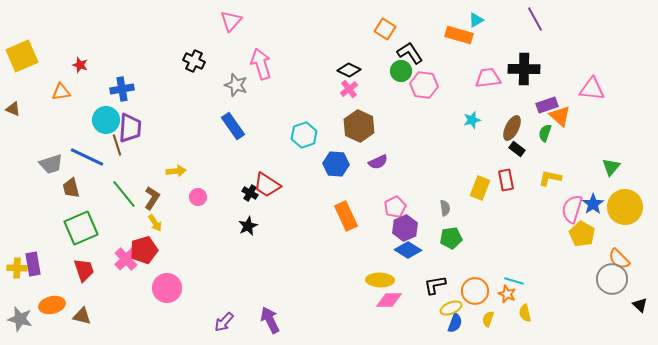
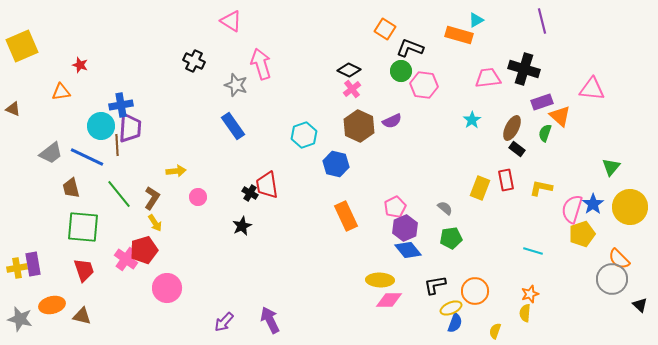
purple line at (535, 19): moved 7 px right, 2 px down; rotated 15 degrees clockwise
pink triangle at (231, 21): rotated 40 degrees counterclockwise
black L-shape at (410, 53): moved 5 px up; rotated 36 degrees counterclockwise
yellow square at (22, 56): moved 10 px up
black cross at (524, 69): rotated 16 degrees clockwise
blue cross at (122, 89): moved 1 px left, 16 px down
pink cross at (349, 89): moved 3 px right
purple rectangle at (547, 105): moved 5 px left, 3 px up
cyan circle at (106, 120): moved 5 px left, 6 px down
cyan star at (472, 120): rotated 18 degrees counterclockwise
brown line at (117, 145): rotated 15 degrees clockwise
purple semicircle at (378, 162): moved 14 px right, 41 px up
gray trapezoid at (51, 164): moved 11 px up; rotated 20 degrees counterclockwise
blue hexagon at (336, 164): rotated 10 degrees clockwise
yellow L-shape at (550, 178): moved 9 px left, 10 px down
red trapezoid at (267, 185): rotated 48 degrees clockwise
green line at (124, 194): moved 5 px left
yellow circle at (625, 207): moved 5 px right
gray semicircle at (445, 208): rotated 42 degrees counterclockwise
black star at (248, 226): moved 6 px left
green square at (81, 228): moved 2 px right, 1 px up; rotated 28 degrees clockwise
yellow pentagon at (582, 234): rotated 25 degrees clockwise
blue diamond at (408, 250): rotated 20 degrees clockwise
pink cross at (126, 259): rotated 10 degrees counterclockwise
yellow cross at (17, 268): rotated 12 degrees counterclockwise
cyan line at (514, 281): moved 19 px right, 30 px up
orange star at (507, 294): moved 23 px right; rotated 30 degrees clockwise
yellow semicircle at (525, 313): rotated 18 degrees clockwise
yellow semicircle at (488, 319): moved 7 px right, 12 px down
